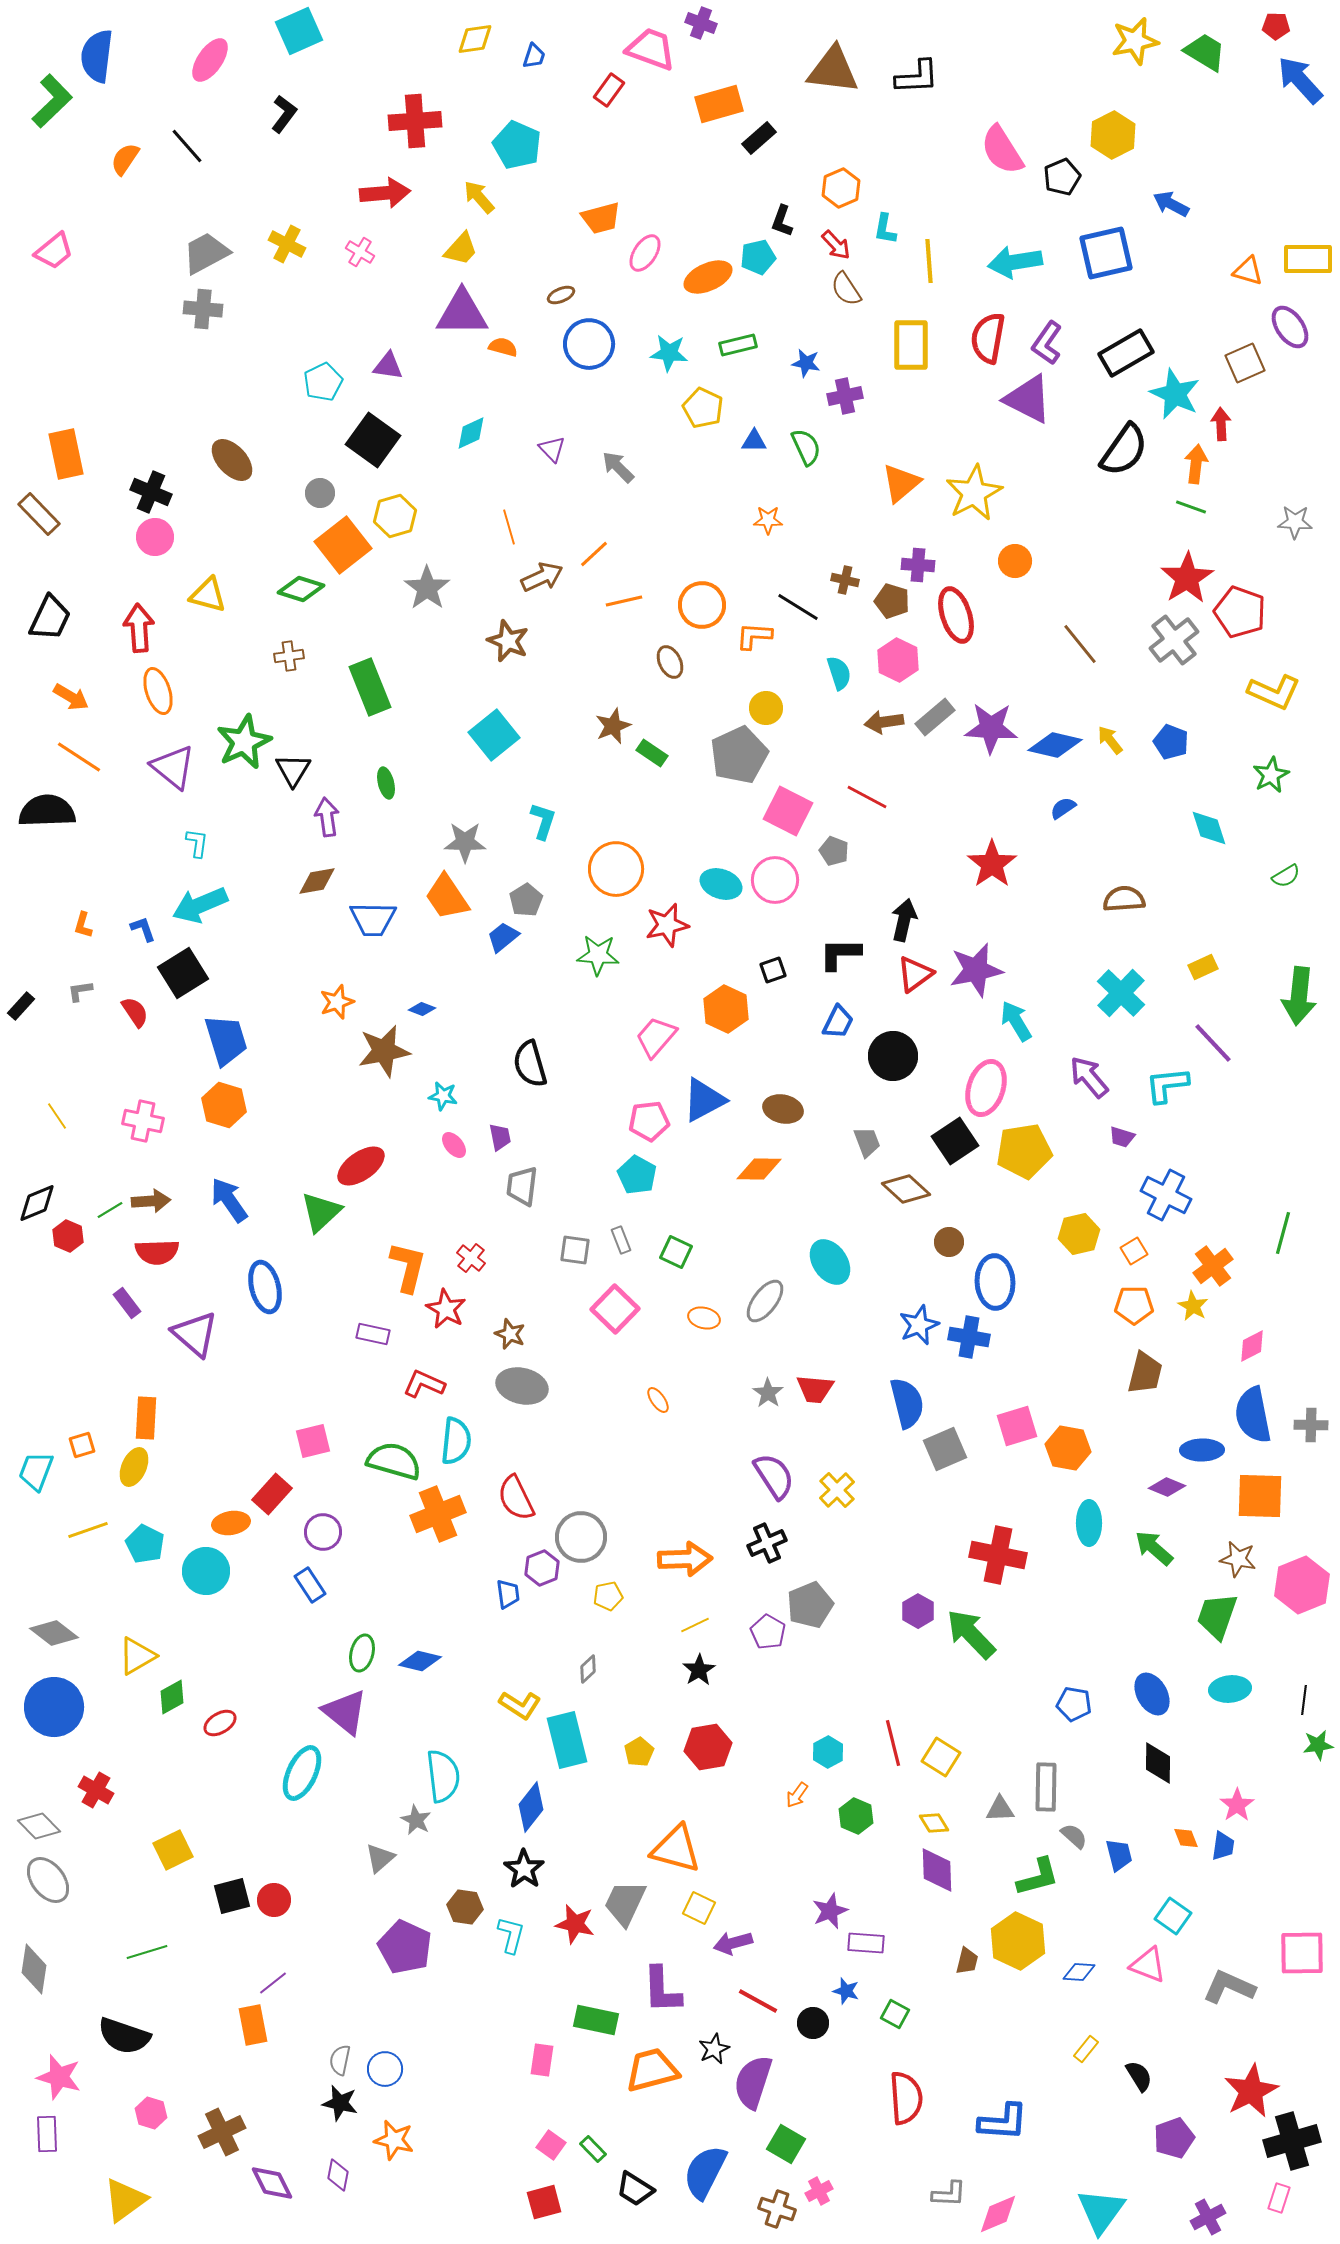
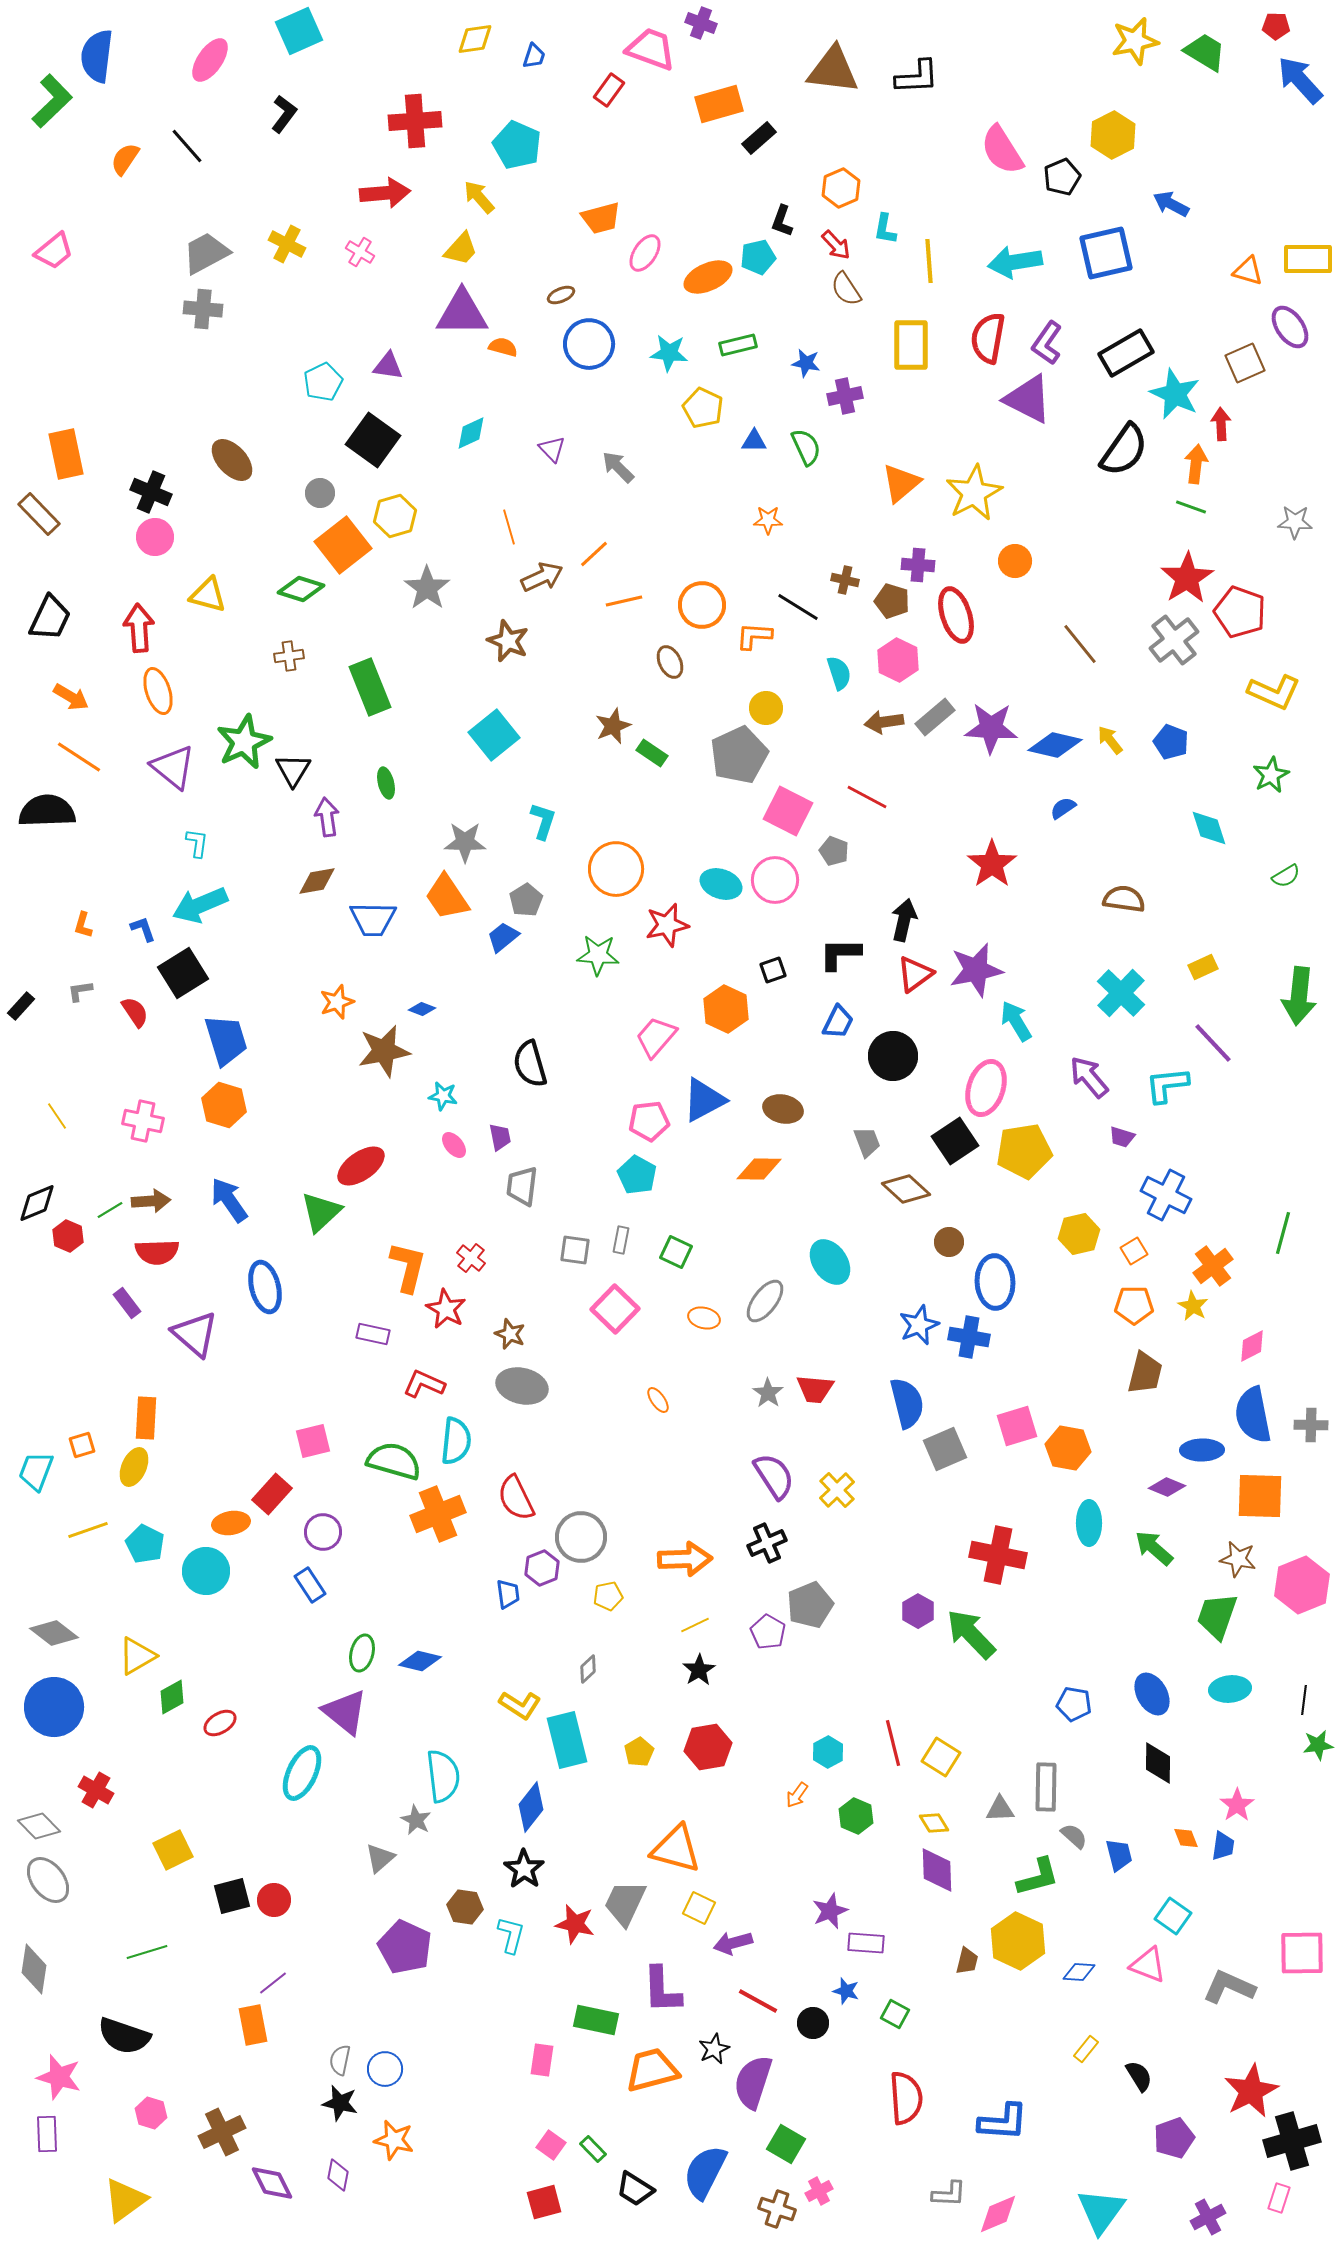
brown semicircle at (1124, 899): rotated 12 degrees clockwise
gray rectangle at (621, 1240): rotated 32 degrees clockwise
